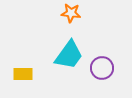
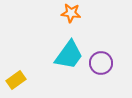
purple circle: moved 1 px left, 5 px up
yellow rectangle: moved 7 px left, 6 px down; rotated 36 degrees counterclockwise
